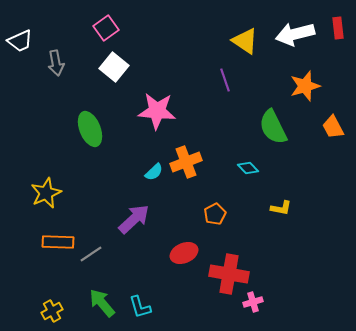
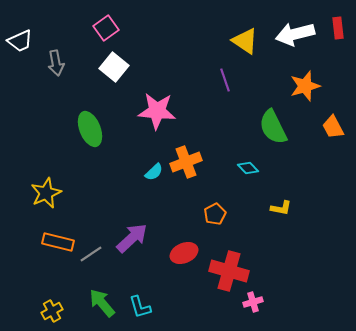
purple arrow: moved 2 px left, 19 px down
orange rectangle: rotated 12 degrees clockwise
red cross: moved 3 px up; rotated 6 degrees clockwise
